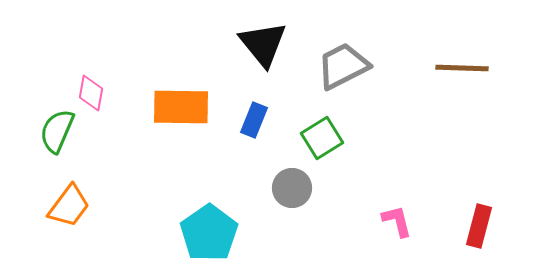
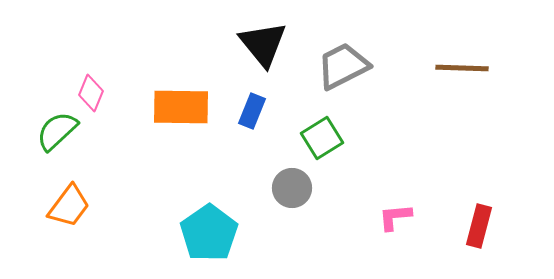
pink diamond: rotated 12 degrees clockwise
blue rectangle: moved 2 px left, 9 px up
green semicircle: rotated 24 degrees clockwise
pink L-shape: moved 2 px left, 4 px up; rotated 81 degrees counterclockwise
